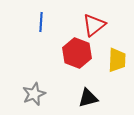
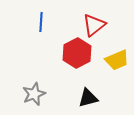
red hexagon: rotated 12 degrees clockwise
yellow trapezoid: rotated 65 degrees clockwise
